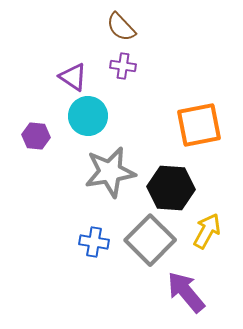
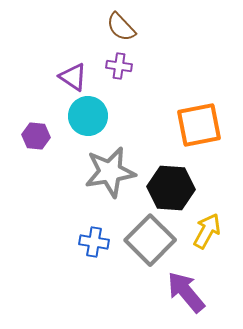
purple cross: moved 4 px left
